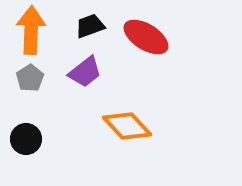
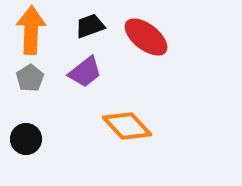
red ellipse: rotated 6 degrees clockwise
